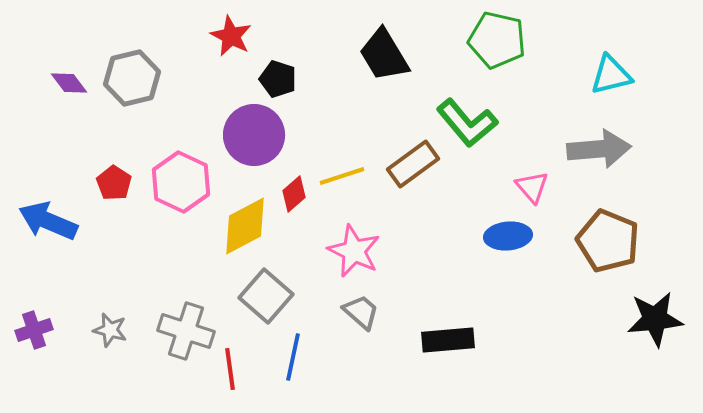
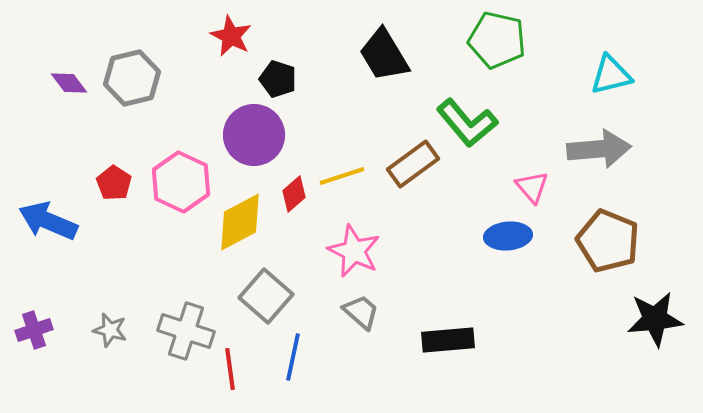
yellow diamond: moved 5 px left, 4 px up
